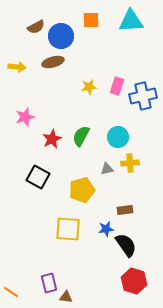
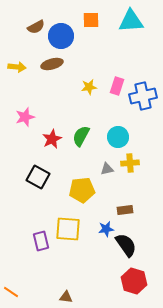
brown ellipse: moved 1 px left, 2 px down
yellow pentagon: rotated 10 degrees clockwise
purple rectangle: moved 8 px left, 42 px up
